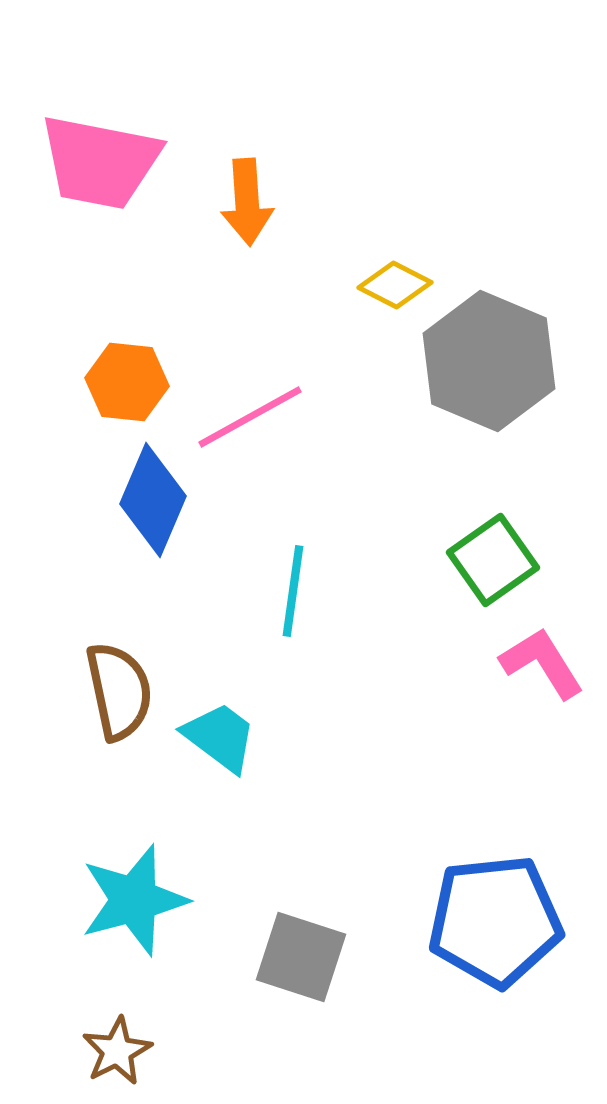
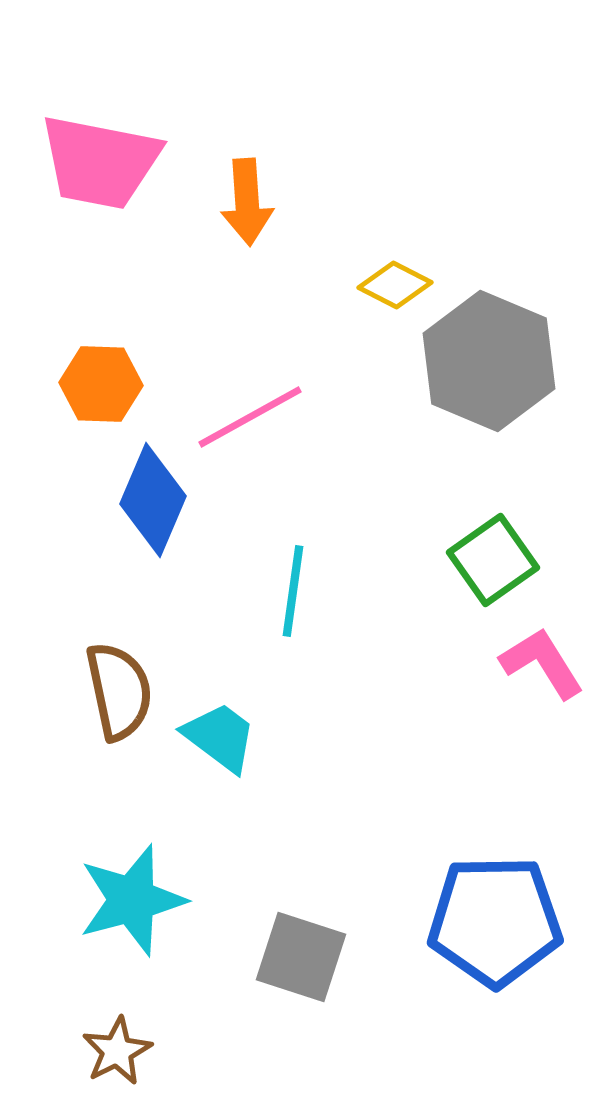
orange hexagon: moved 26 px left, 2 px down; rotated 4 degrees counterclockwise
cyan star: moved 2 px left
blue pentagon: rotated 5 degrees clockwise
